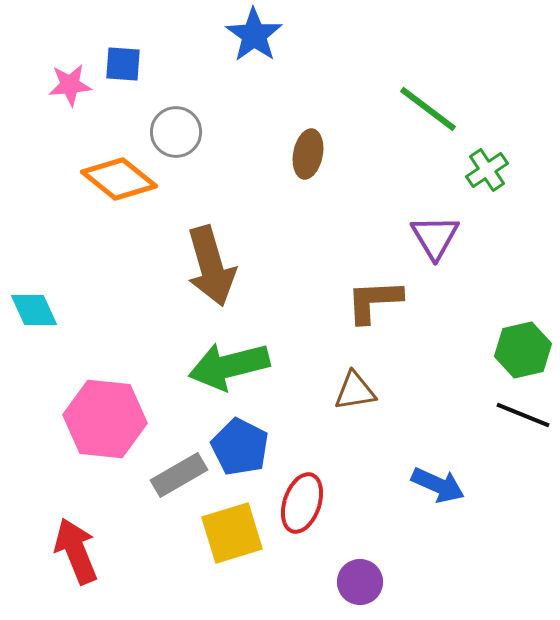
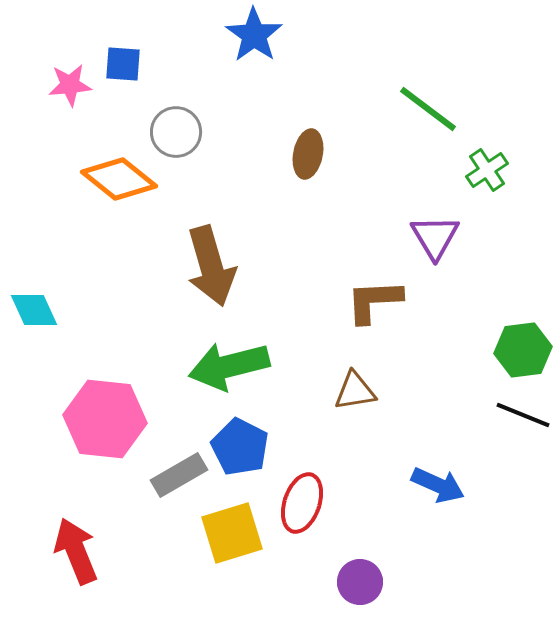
green hexagon: rotated 6 degrees clockwise
